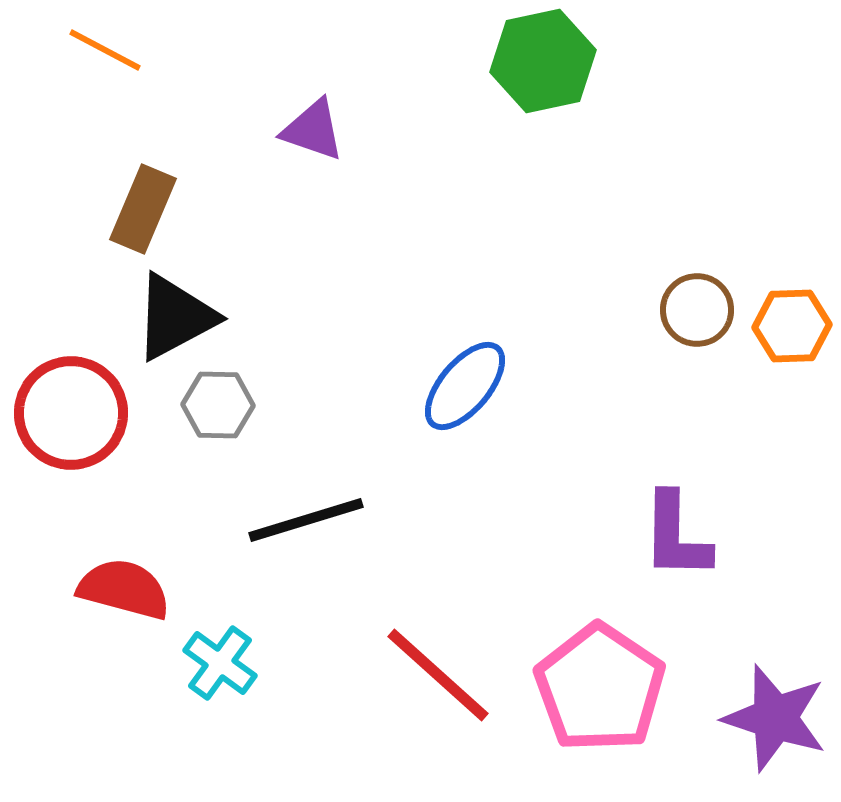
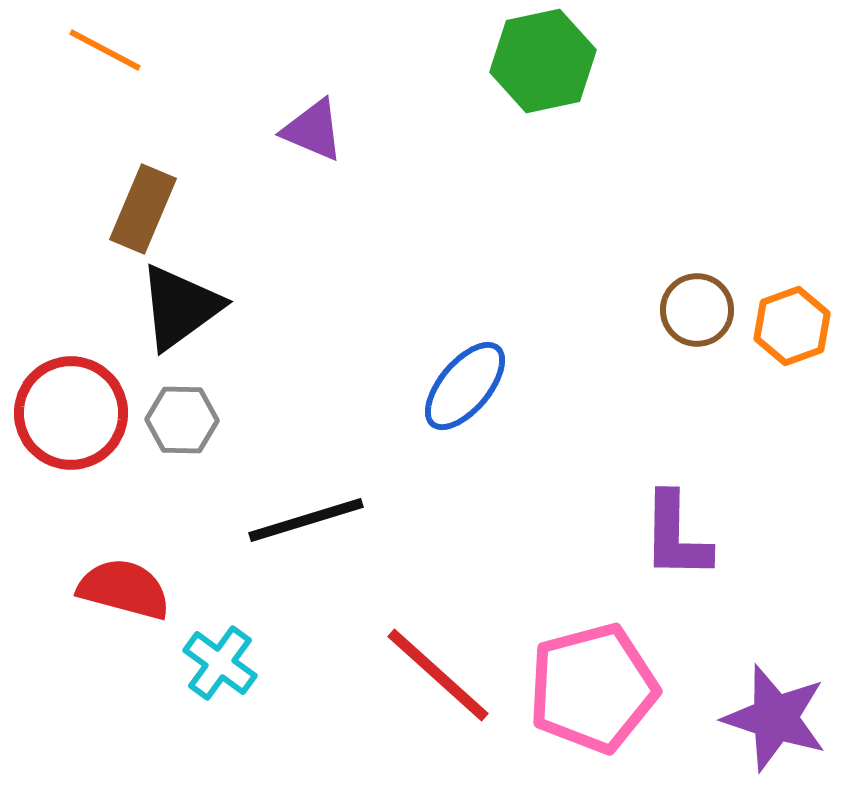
purple triangle: rotated 4 degrees clockwise
black triangle: moved 5 px right, 10 px up; rotated 8 degrees counterclockwise
orange hexagon: rotated 18 degrees counterclockwise
gray hexagon: moved 36 px left, 15 px down
pink pentagon: moved 7 px left; rotated 23 degrees clockwise
